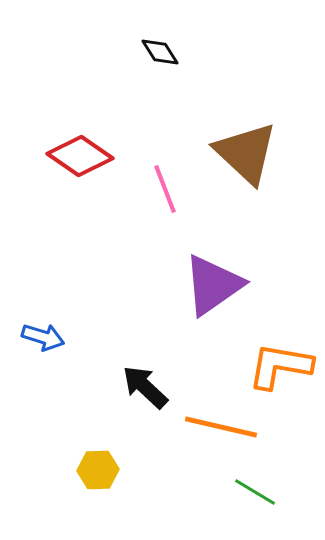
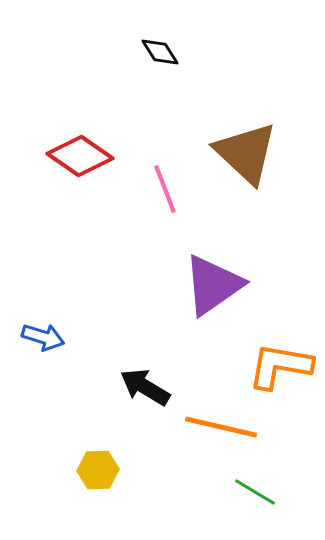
black arrow: rotated 12 degrees counterclockwise
